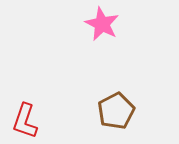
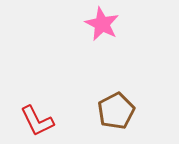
red L-shape: moved 12 px right; rotated 45 degrees counterclockwise
